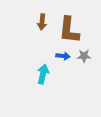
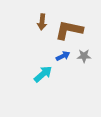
brown L-shape: rotated 96 degrees clockwise
blue arrow: rotated 32 degrees counterclockwise
cyan arrow: rotated 36 degrees clockwise
